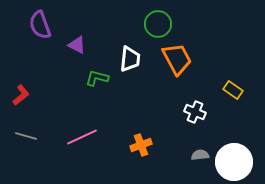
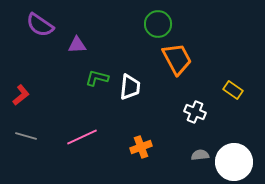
purple semicircle: rotated 36 degrees counterclockwise
purple triangle: rotated 30 degrees counterclockwise
white trapezoid: moved 28 px down
orange cross: moved 2 px down
